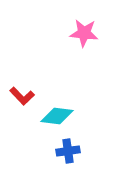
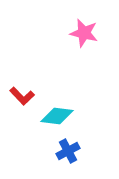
pink star: rotated 8 degrees clockwise
blue cross: rotated 20 degrees counterclockwise
